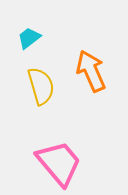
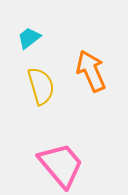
pink trapezoid: moved 2 px right, 2 px down
